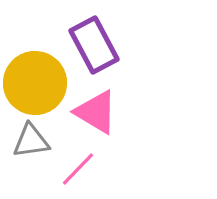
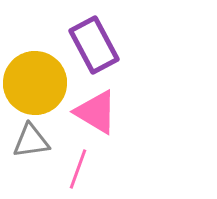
pink line: rotated 24 degrees counterclockwise
